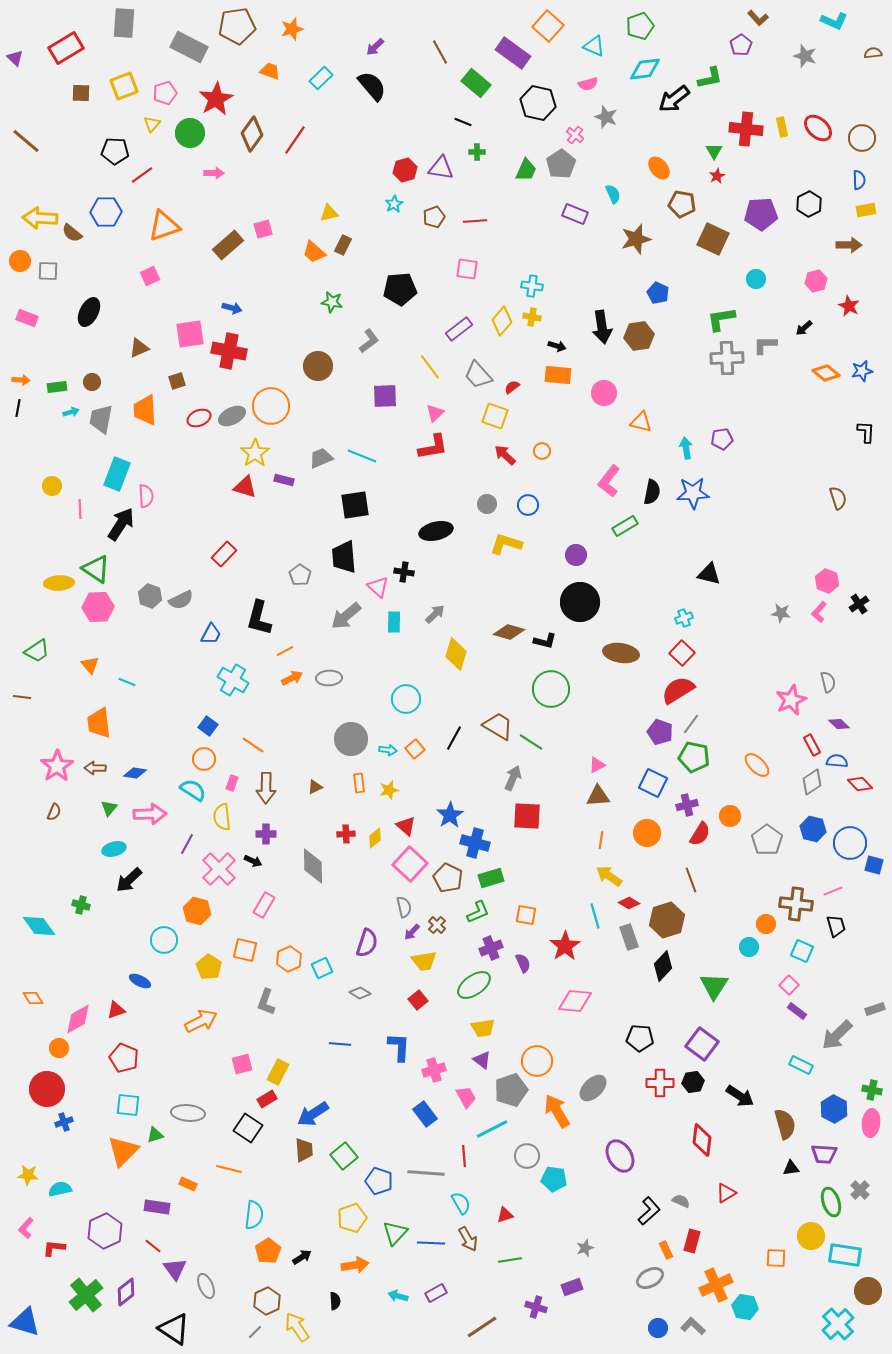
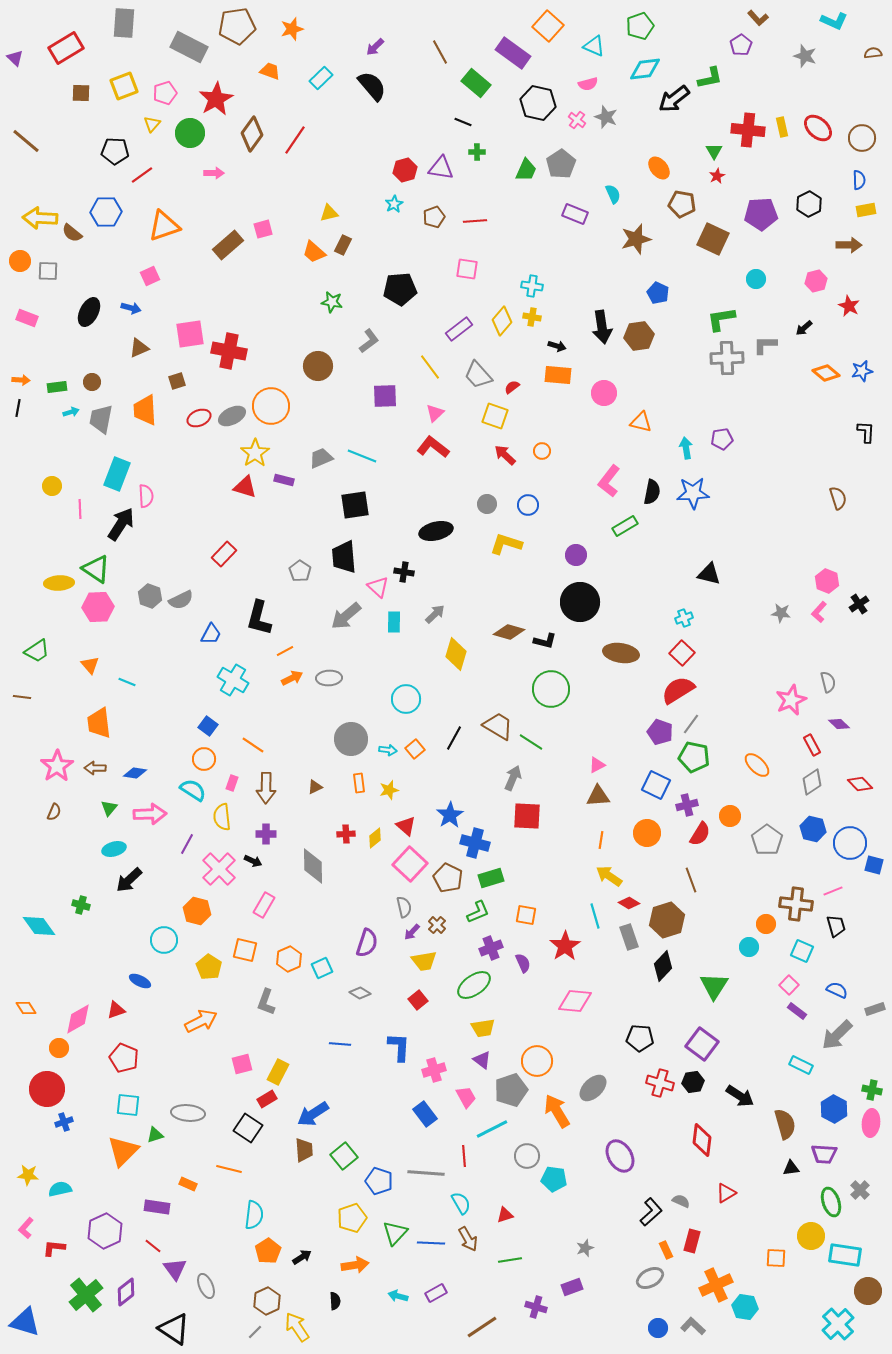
red cross at (746, 129): moved 2 px right, 1 px down
pink cross at (575, 135): moved 2 px right, 15 px up
blue arrow at (232, 308): moved 101 px left
red L-shape at (433, 447): rotated 132 degrees counterclockwise
gray pentagon at (300, 575): moved 4 px up
blue semicircle at (837, 761): moved 229 px down; rotated 20 degrees clockwise
blue square at (653, 783): moved 3 px right, 2 px down
orange diamond at (33, 998): moved 7 px left, 10 px down
red cross at (660, 1083): rotated 16 degrees clockwise
black L-shape at (649, 1211): moved 2 px right, 1 px down
